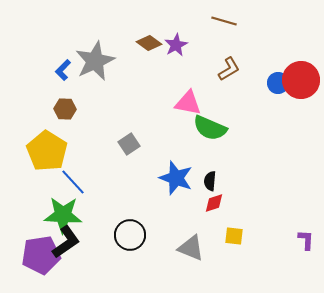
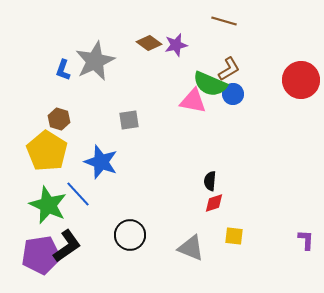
purple star: rotated 15 degrees clockwise
blue L-shape: rotated 25 degrees counterclockwise
blue circle: moved 45 px left, 11 px down
pink triangle: moved 5 px right, 2 px up
brown hexagon: moved 6 px left, 10 px down; rotated 15 degrees clockwise
green semicircle: moved 44 px up
gray square: moved 24 px up; rotated 25 degrees clockwise
blue star: moved 75 px left, 16 px up
blue line: moved 5 px right, 12 px down
green star: moved 15 px left, 10 px up; rotated 21 degrees clockwise
black L-shape: moved 1 px right, 4 px down
